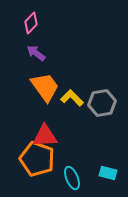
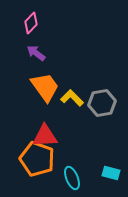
cyan rectangle: moved 3 px right
